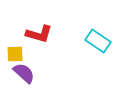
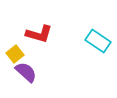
yellow square: rotated 36 degrees counterclockwise
purple semicircle: moved 2 px right, 1 px up
